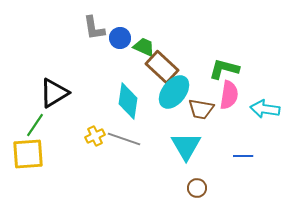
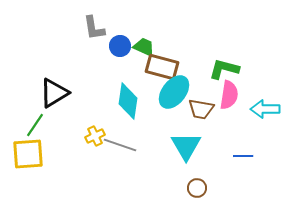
blue circle: moved 8 px down
brown rectangle: rotated 28 degrees counterclockwise
cyan arrow: rotated 8 degrees counterclockwise
gray line: moved 4 px left, 6 px down
